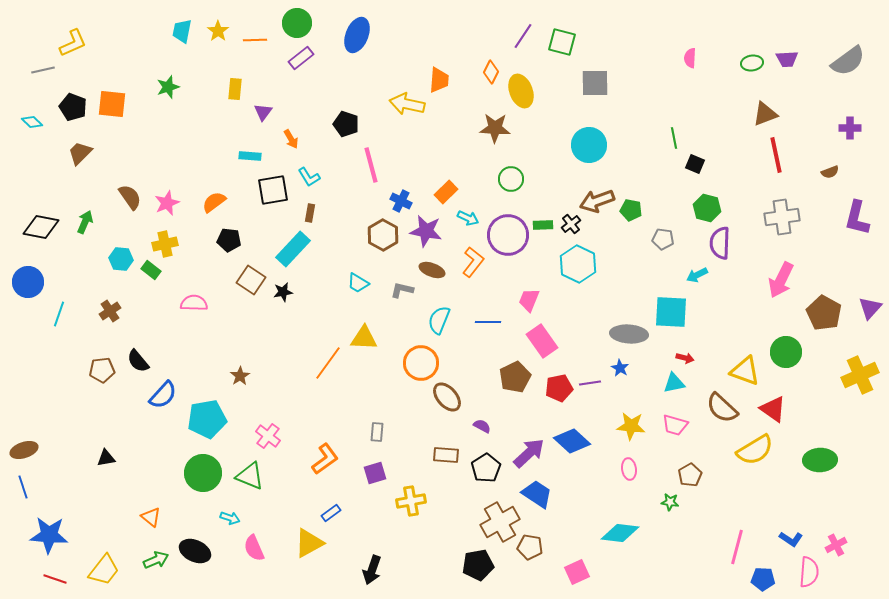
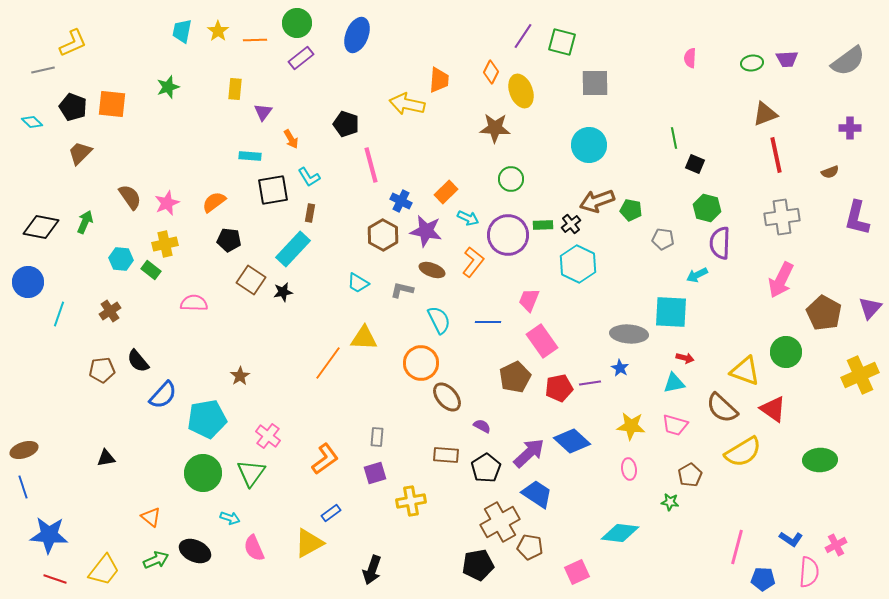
cyan semicircle at (439, 320): rotated 132 degrees clockwise
gray rectangle at (377, 432): moved 5 px down
yellow semicircle at (755, 450): moved 12 px left, 2 px down
green triangle at (250, 476): moved 1 px right, 3 px up; rotated 44 degrees clockwise
